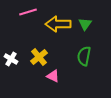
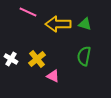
pink line: rotated 42 degrees clockwise
green triangle: rotated 48 degrees counterclockwise
yellow cross: moved 2 px left, 2 px down
